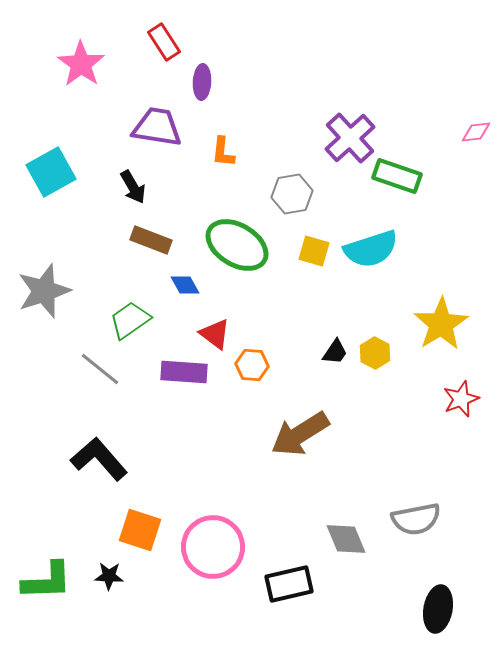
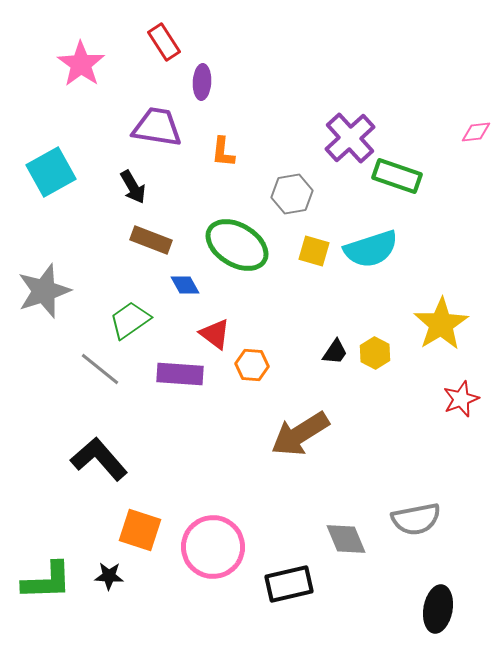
purple rectangle: moved 4 px left, 2 px down
